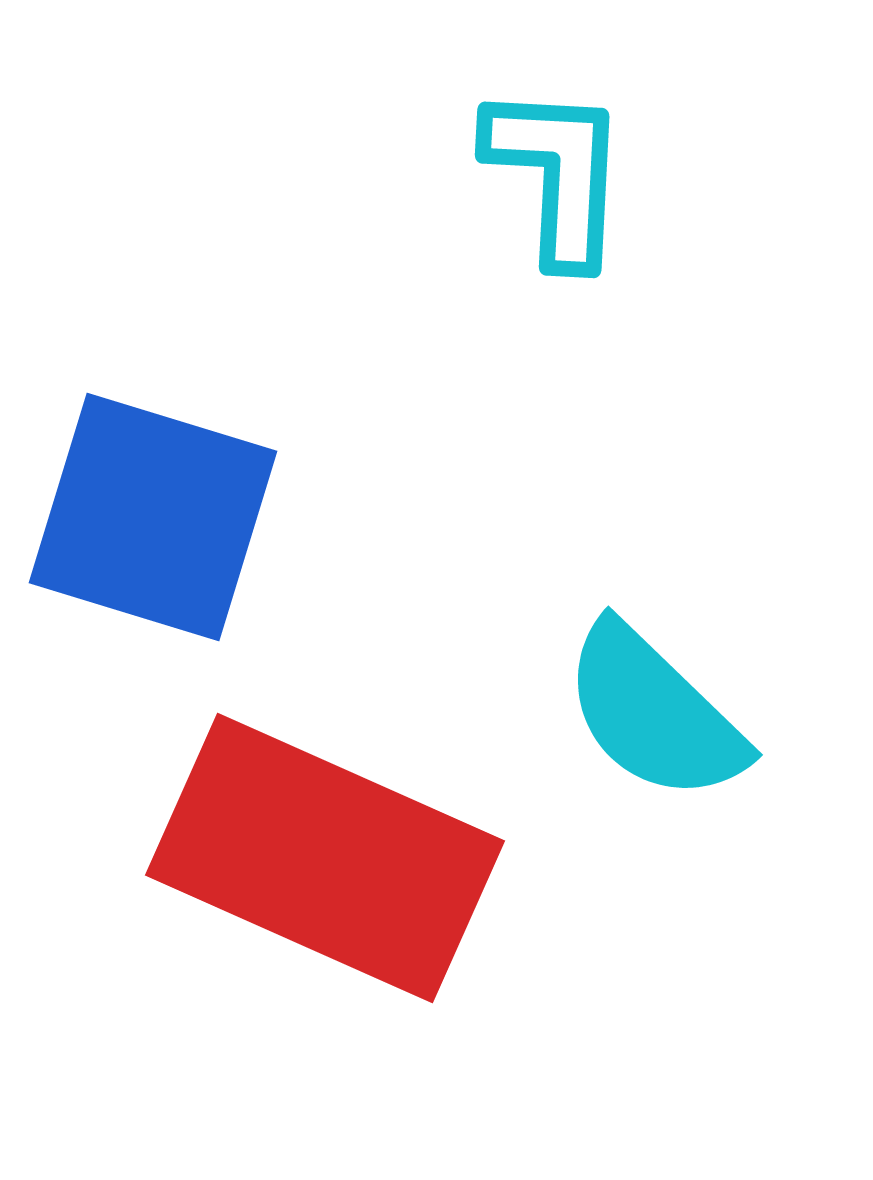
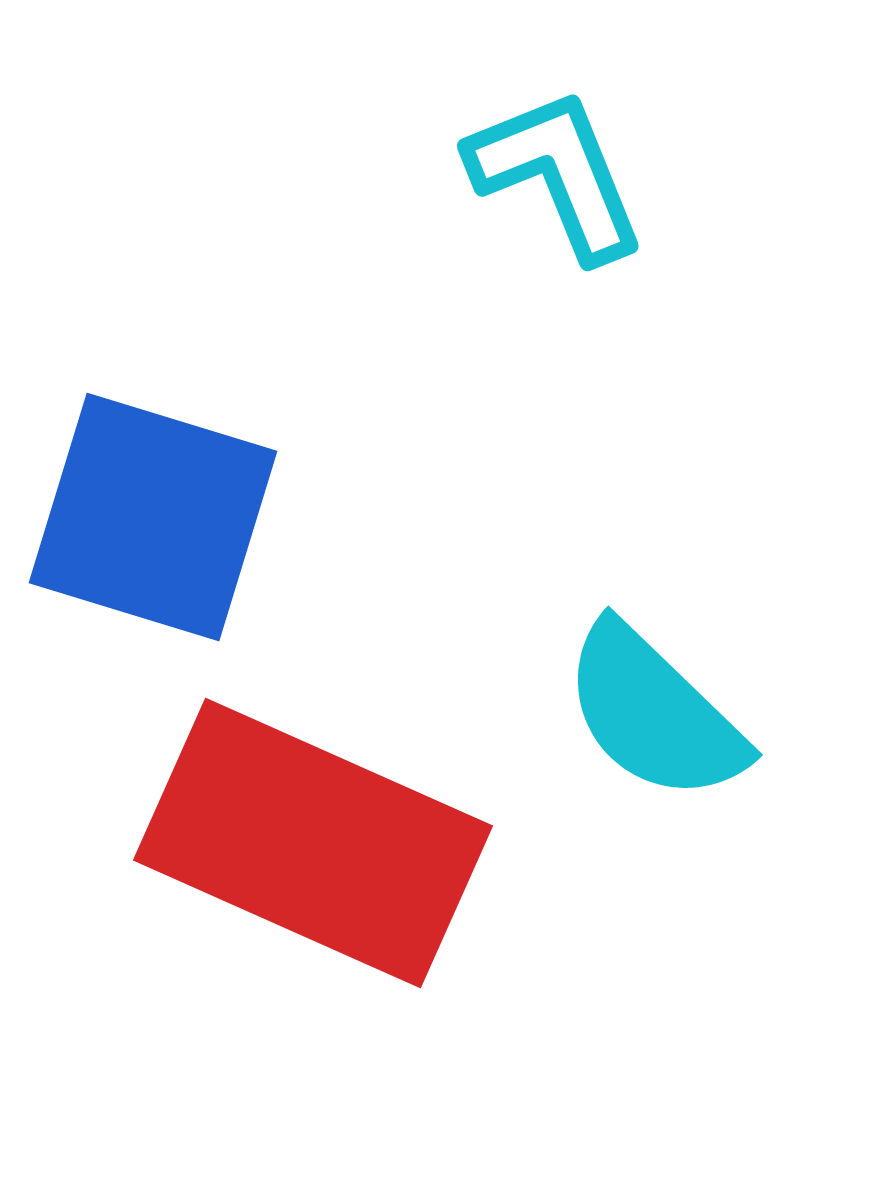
cyan L-shape: rotated 25 degrees counterclockwise
red rectangle: moved 12 px left, 15 px up
